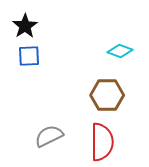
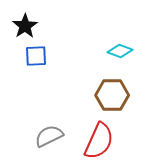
blue square: moved 7 px right
brown hexagon: moved 5 px right
red semicircle: moved 3 px left, 1 px up; rotated 24 degrees clockwise
